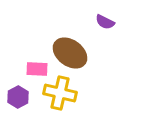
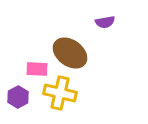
purple semicircle: rotated 36 degrees counterclockwise
